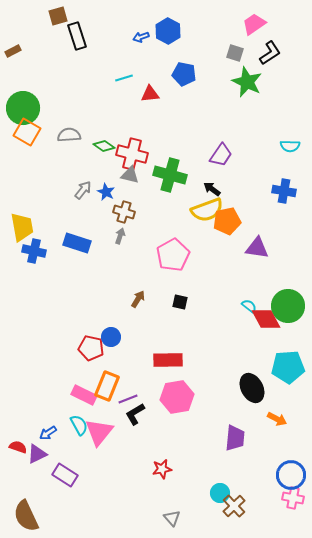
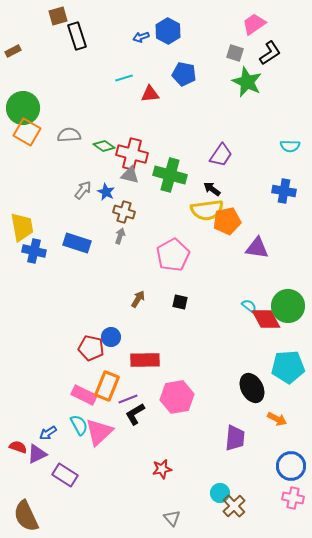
yellow semicircle at (207, 210): rotated 12 degrees clockwise
red rectangle at (168, 360): moved 23 px left
pink triangle at (99, 432): rotated 8 degrees clockwise
blue circle at (291, 475): moved 9 px up
